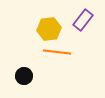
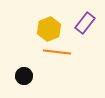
purple rectangle: moved 2 px right, 3 px down
yellow hexagon: rotated 15 degrees counterclockwise
